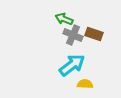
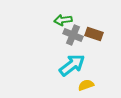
green arrow: moved 1 px left, 1 px down; rotated 30 degrees counterclockwise
yellow semicircle: moved 1 px right, 1 px down; rotated 21 degrees counterclockwise
